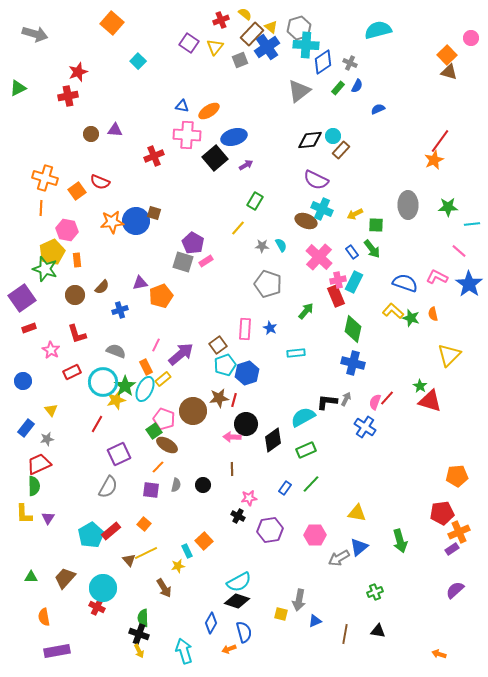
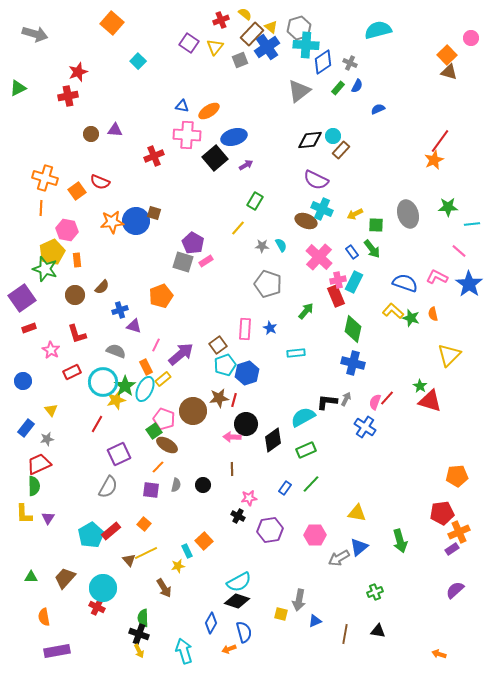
gray ellipse at (408, 205): moved 9 px down; rotated 16 degrees counterclockwise
purple triangle at (140, 283): moved 6 px left, 43 px down; rotated 28 degrees clockwise
